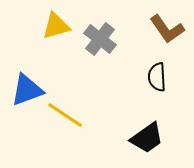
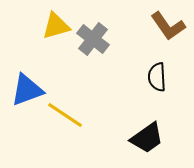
brown L-shape: moved 1 px right, 3 px up
gray cross: moved 7 px left
